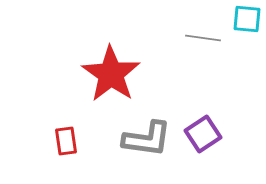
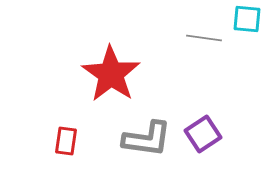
gray line: moved 1 px right
red rectangle: rotated 16 degrees clockwise
